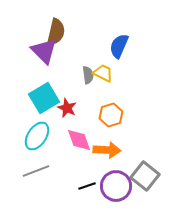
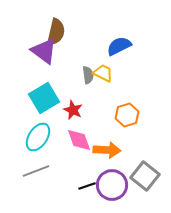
blue semicircle: rotated 40 degrees clockwise
purple triangle: rotated 8 degrees counterclockwise
red star: moved 6 px right, 2 px down
orange hexagon: moved 16 px right
cyan ellipse: moved 1 px right, 1 px down
purple circle: moved 4 px left, 1 px up
